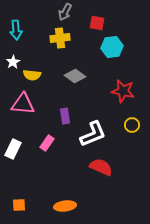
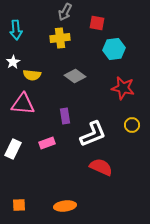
cyan hexagon: moved 2 px right, 2 px down
red star: moved 3 px up
pink rectangle: rotated 35 degrees clockwise
